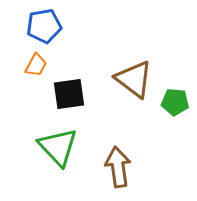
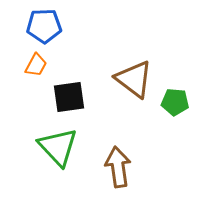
blue pentagon: rotated 8 degrees clockwise
black square: moved 3 px down
